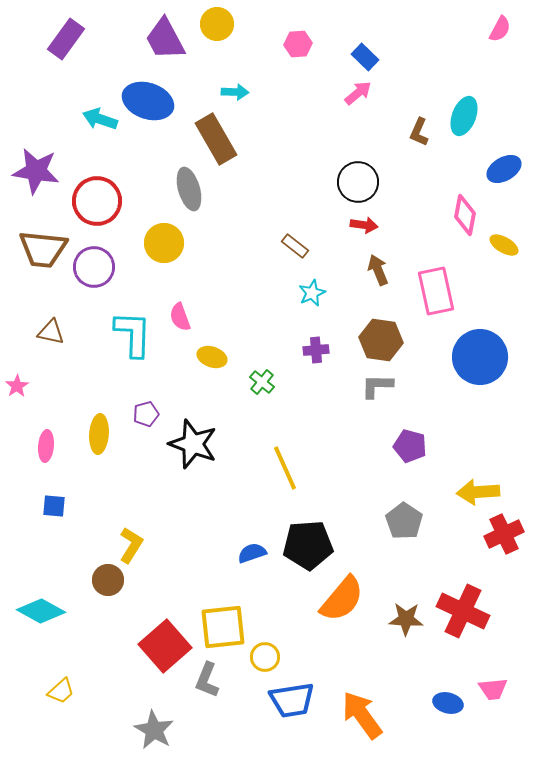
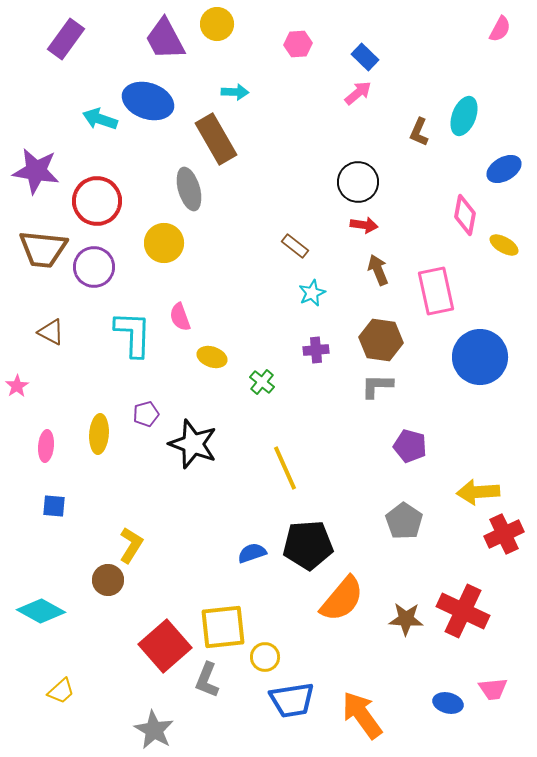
brown triangle at (51, 332): rotated 16 degrees clockwise
